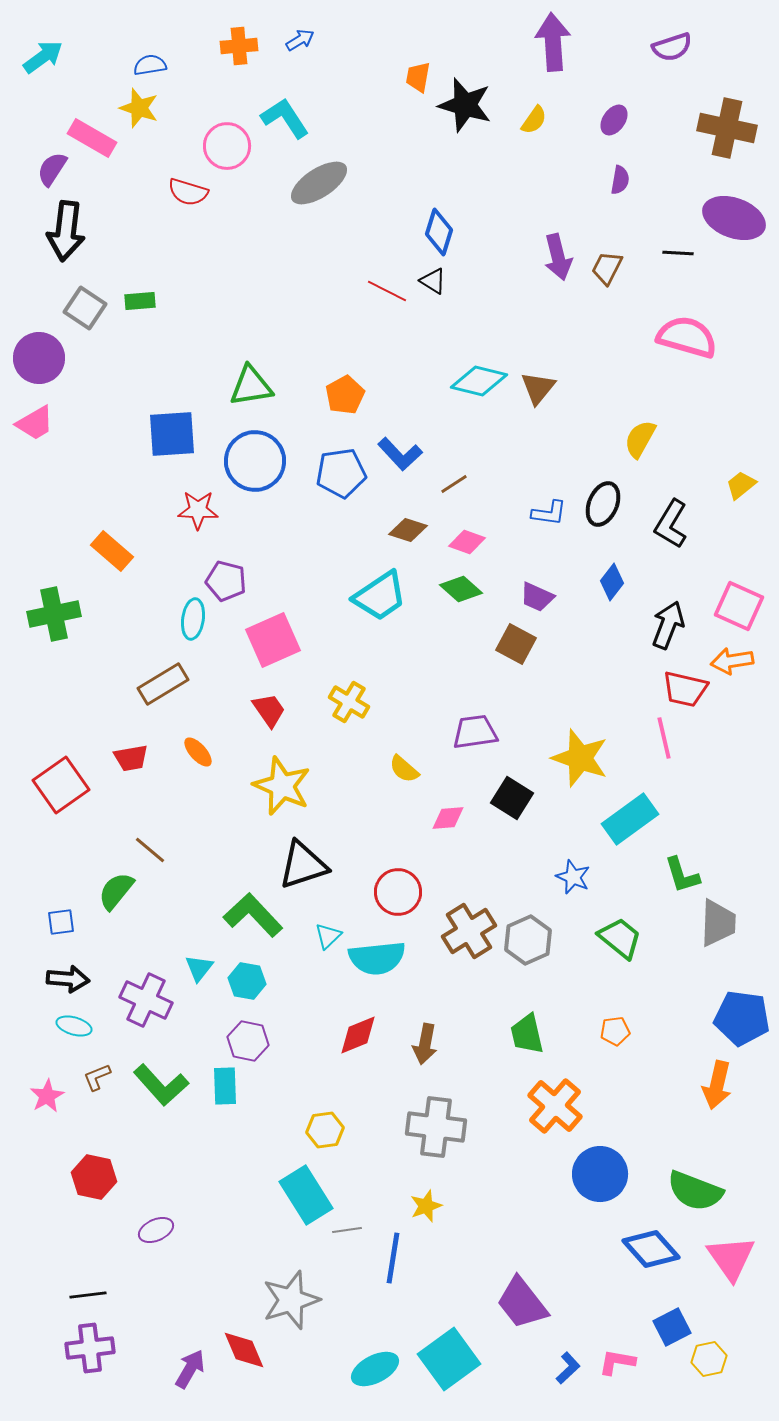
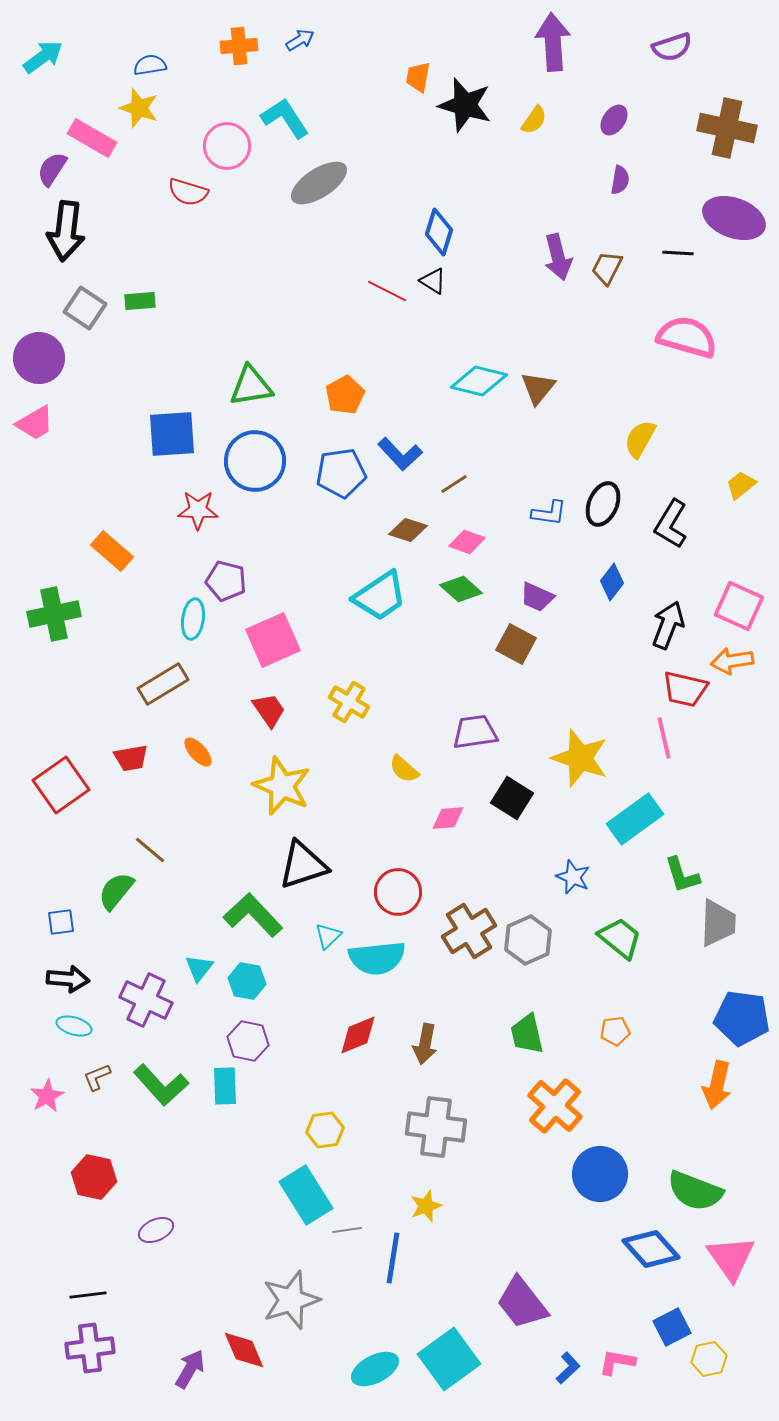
cyan rectangle at (630, 819): moved 5 px right
